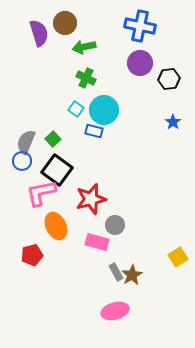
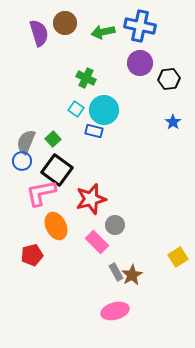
green arrow: moved 19 px right, 15 px up
pink rectangle: rotated 30 degrees clockwise
